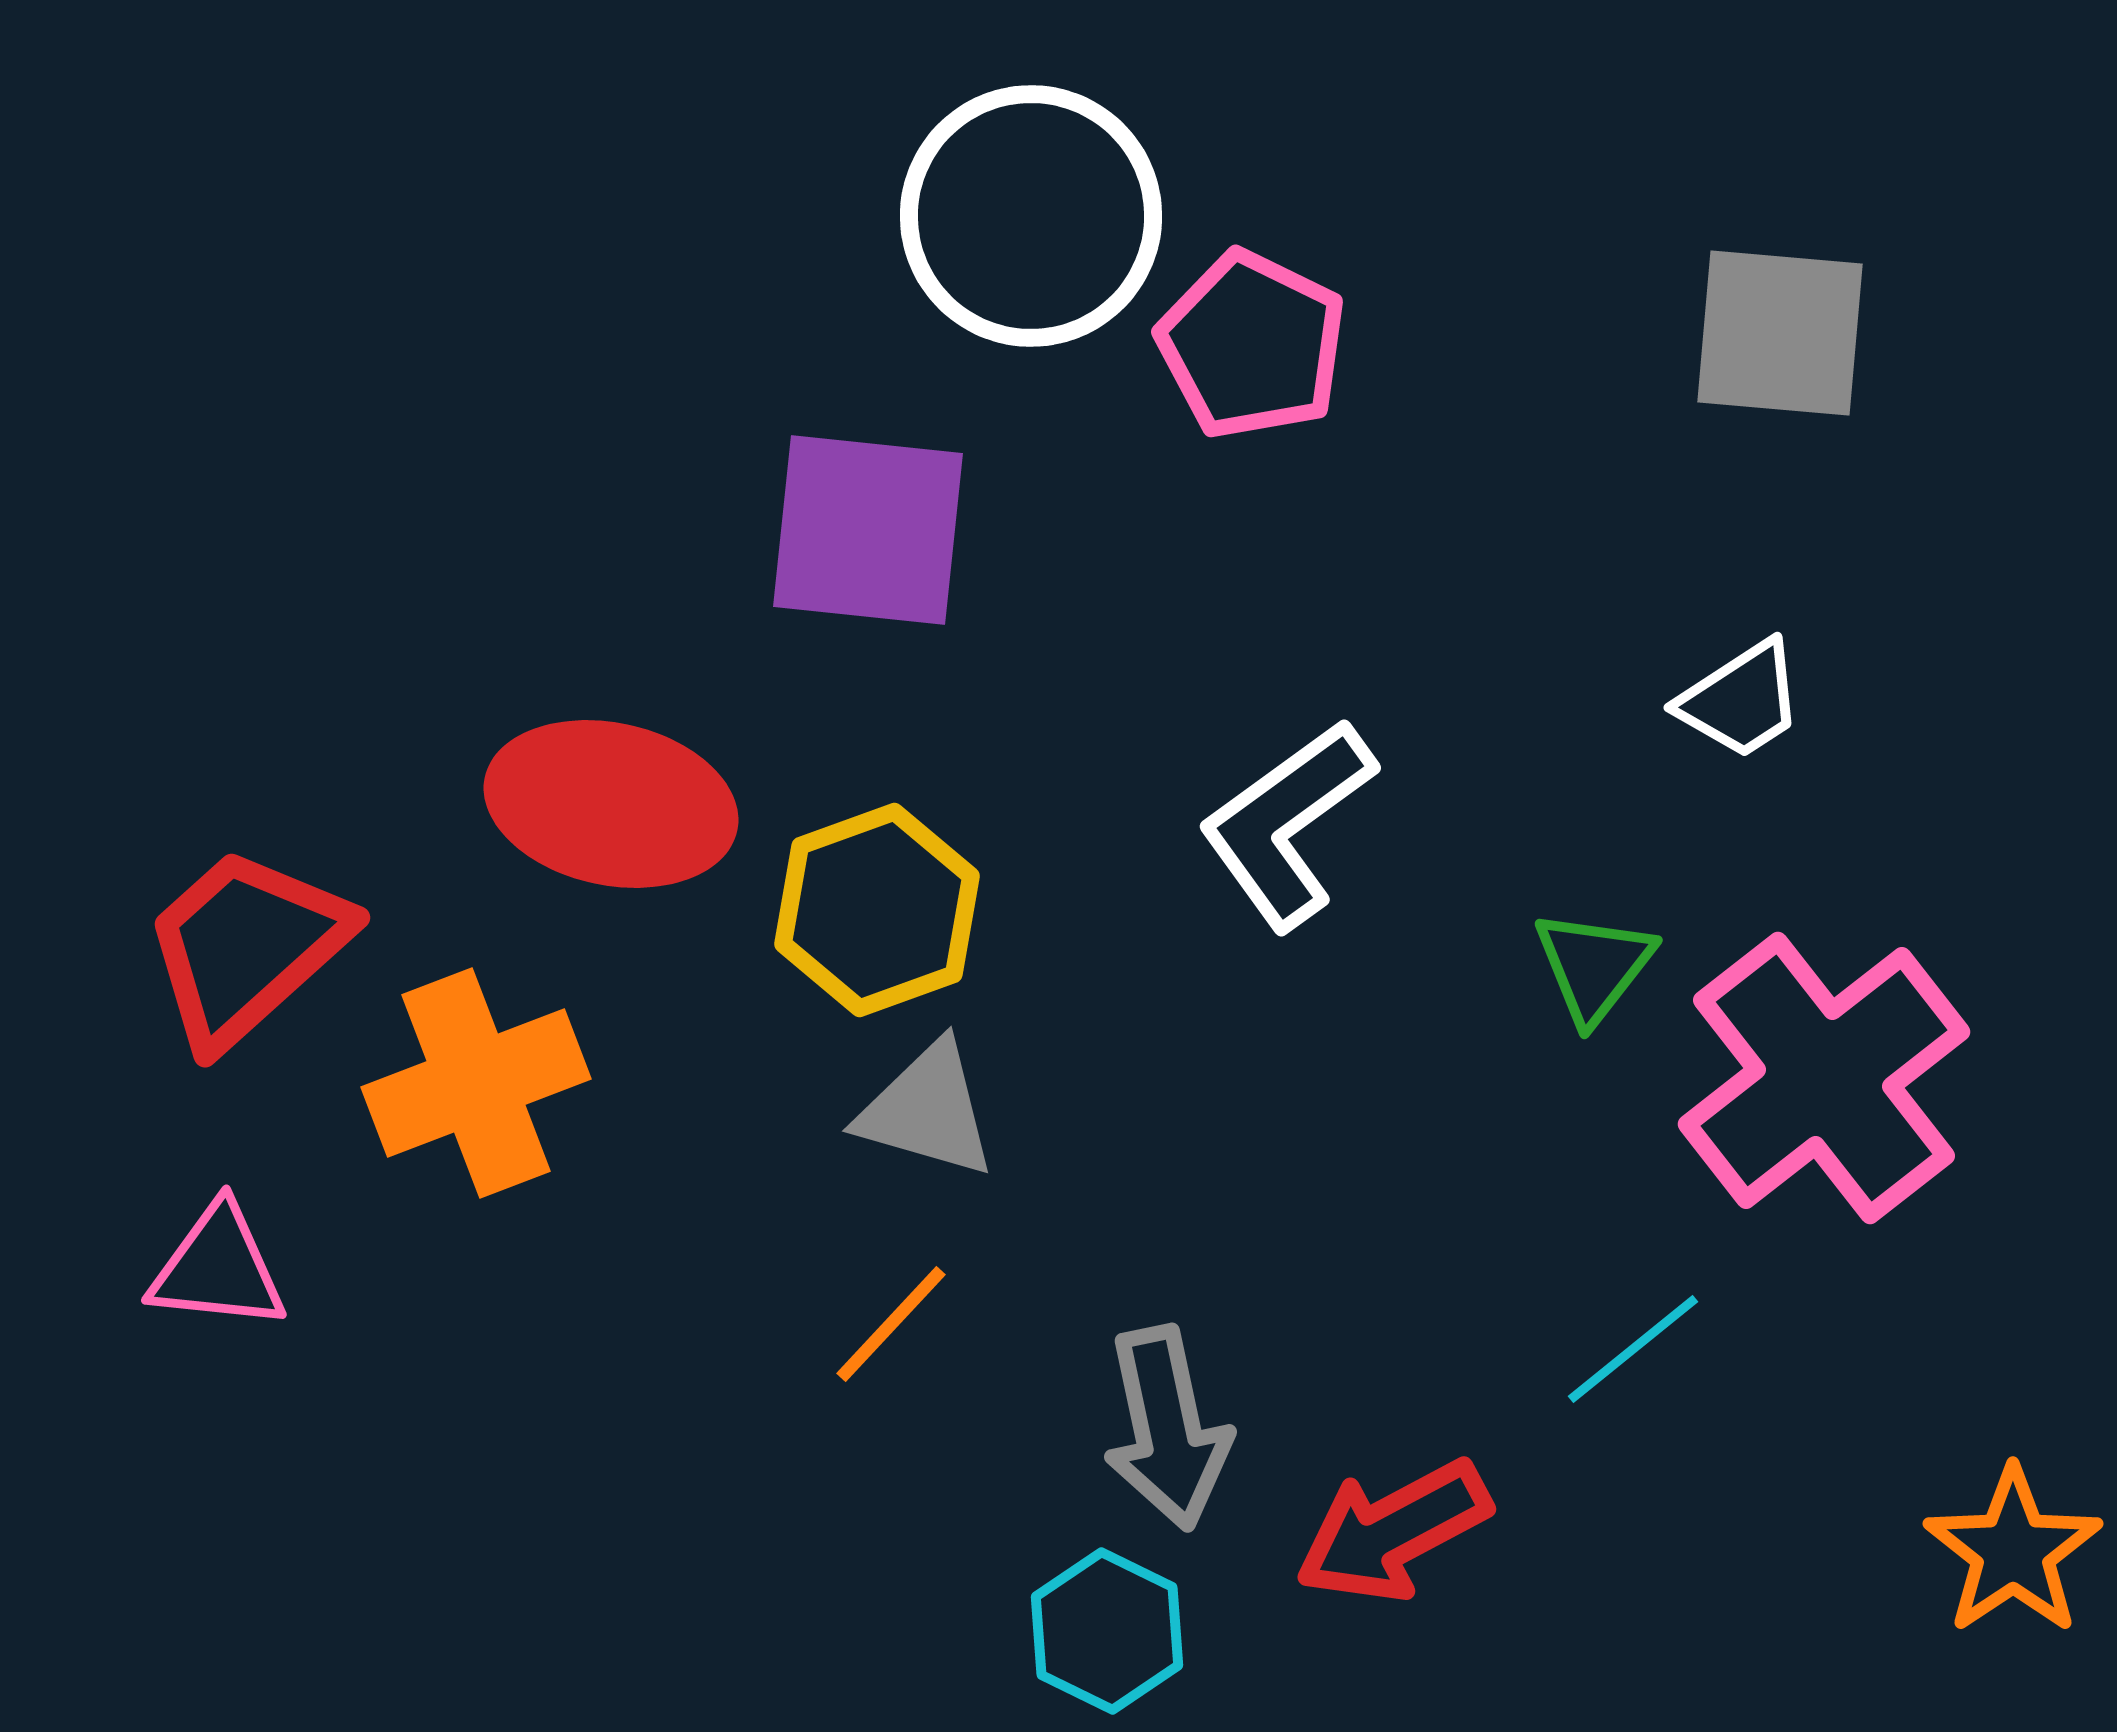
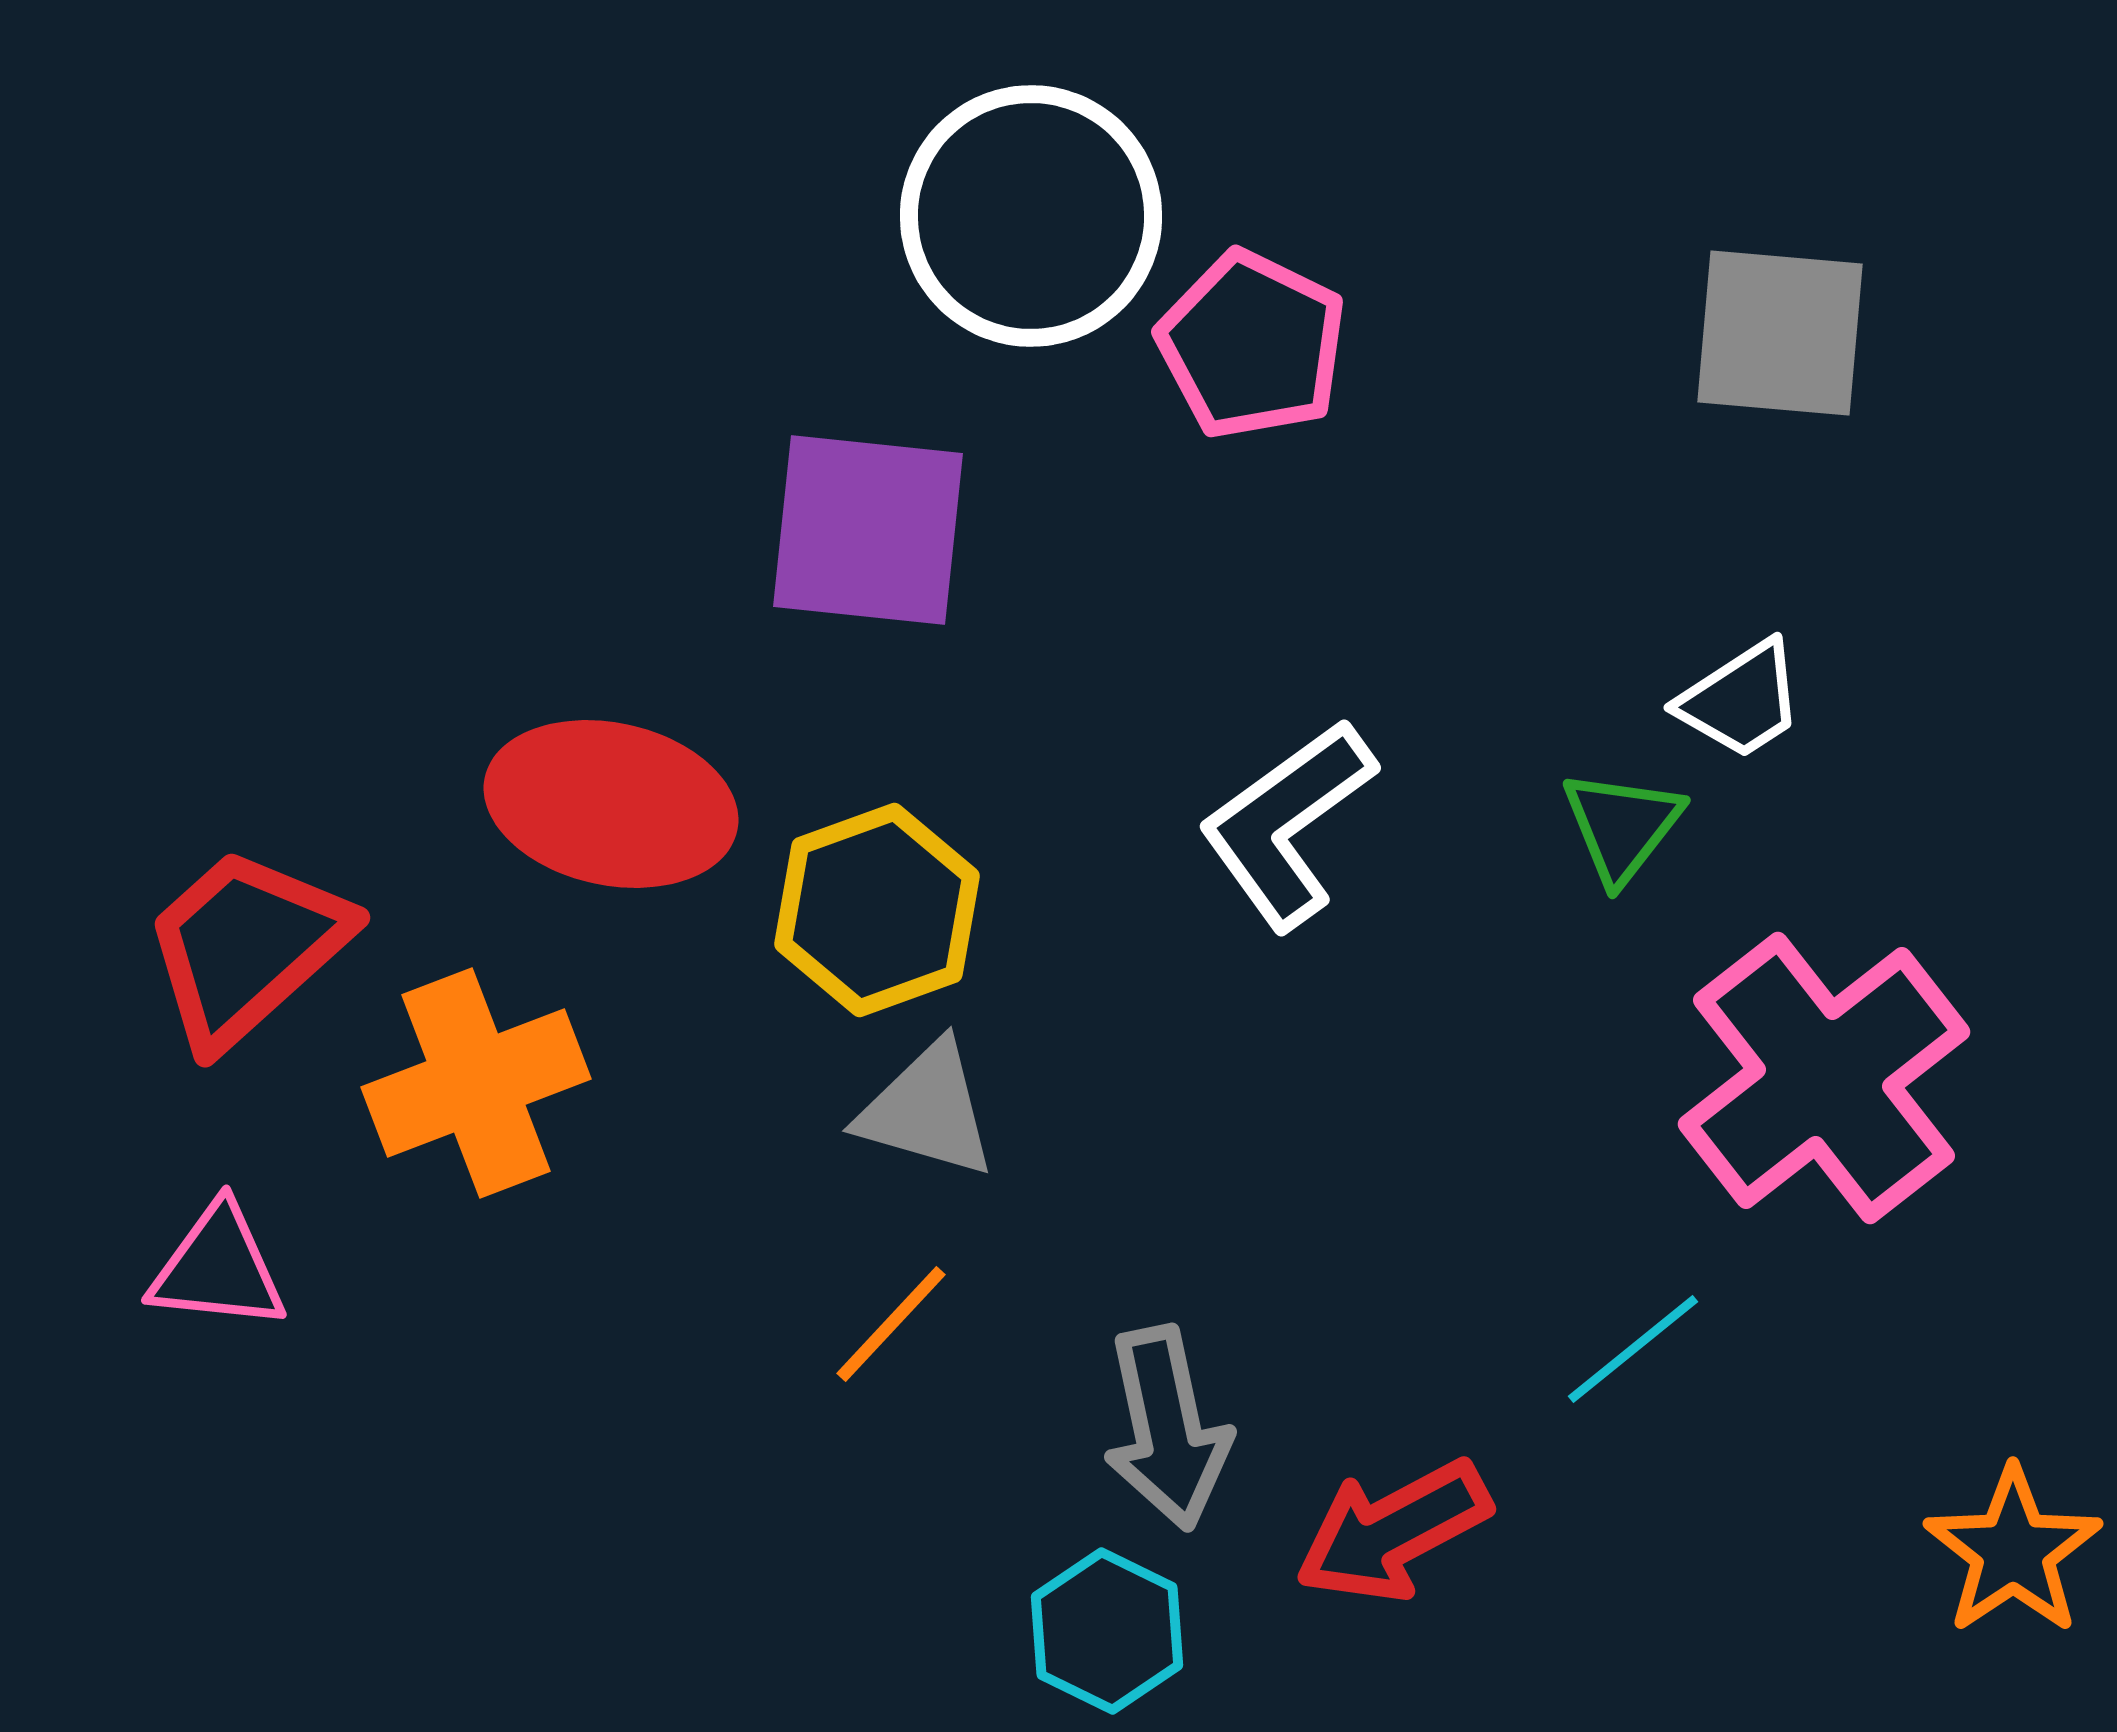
green triangle: moved 28 px right, 140 px up
